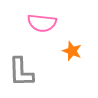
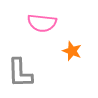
gray L-shape: moved 1 px left, 1 px down
